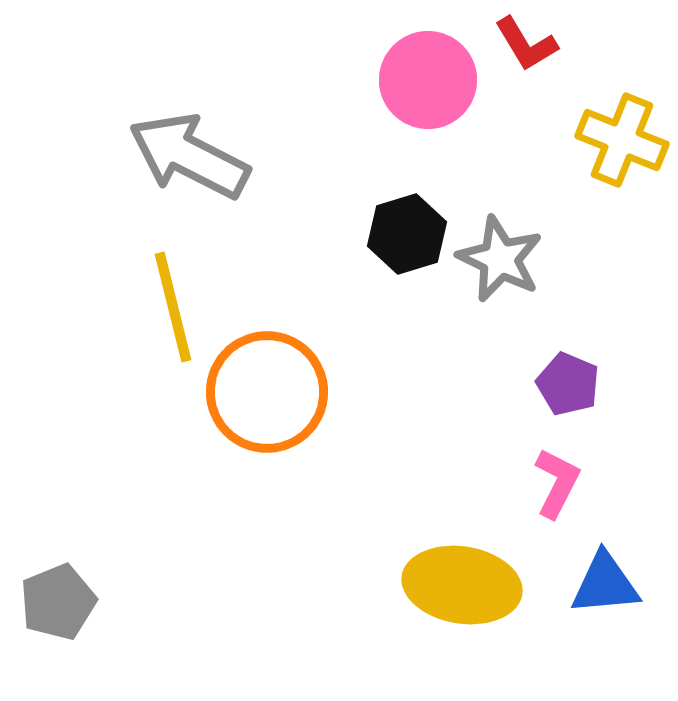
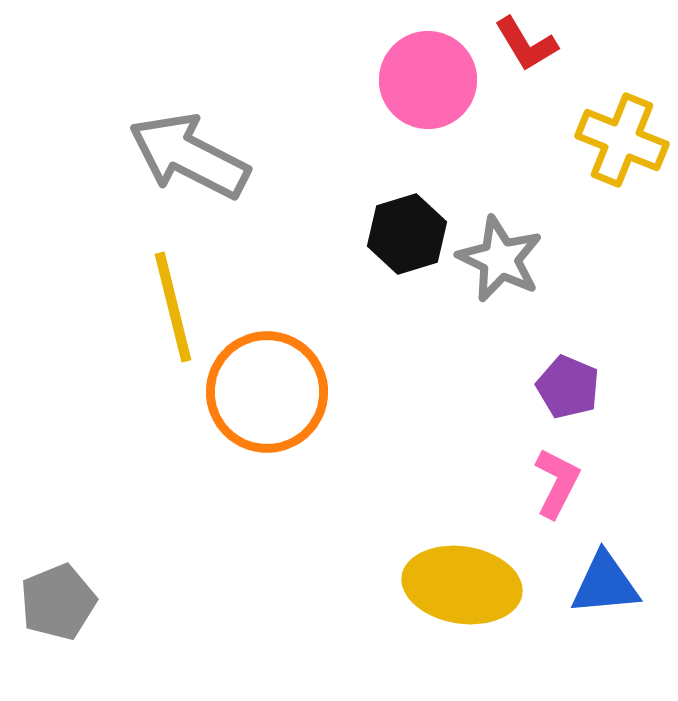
purple pentagon: moved 3 px down
